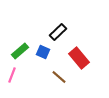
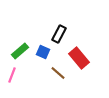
black rectangle: moved 1 px right, 2 px down; rotated 18 degrees counterclockwise
brown line: moved 1 px left, 4 px up
